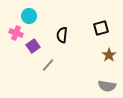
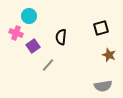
black semicircle: moved 1 px left, 2 px down
brown star: rotated 16 degrees counterclockwise
gray semicircle: moved 4 px left; rotated 18 degrees counterclockwise
